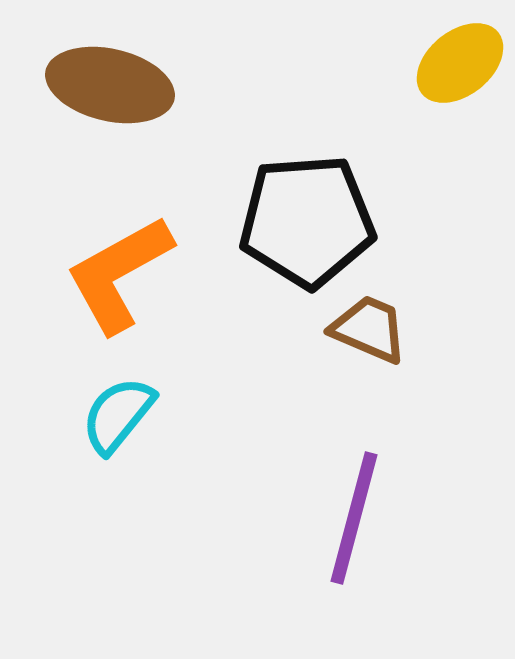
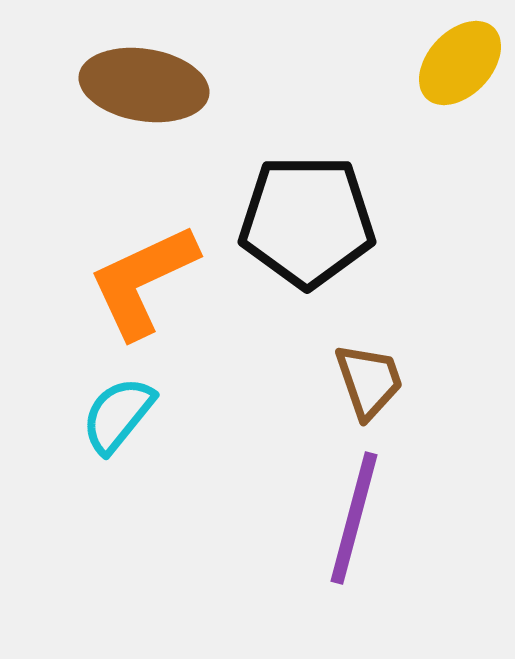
yellow ellipse: rotated 8 degrees counterclockwise
brown ellipse: moved 34 px right; rotated 4 degrees counterclockwise
black pentagon: rotated 4 degrees clockwise
orange L-shape: moved 24 px right, 7 px down; rotated 4 degrees clockwise
brown trapezoid: moved 52 px down; rotated 48 degrees clockwise
